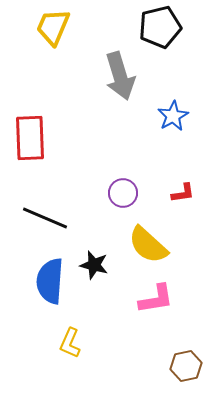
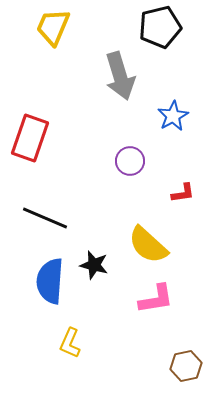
red rectangle: rotated 21 degrees clockwise
purple circle: moved 7 px right, 32 px up
